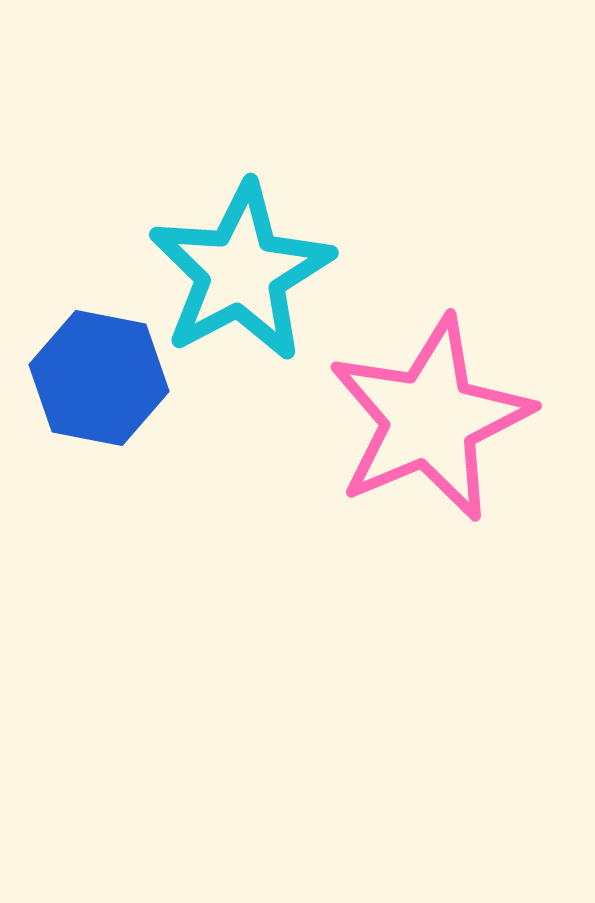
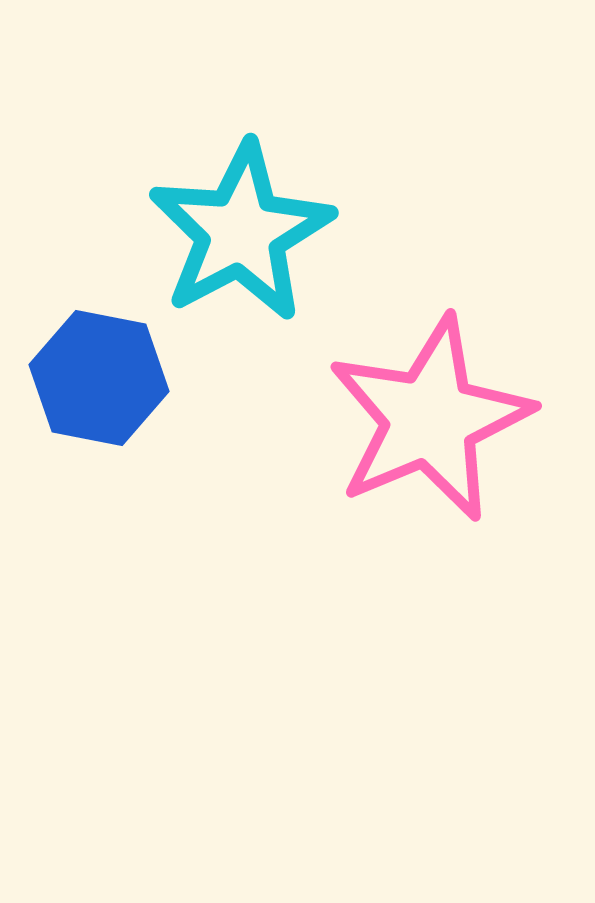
cyan star: moved 40 px up
